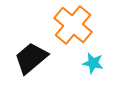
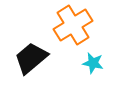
orange cross: rotated 18 degrees clockwise
